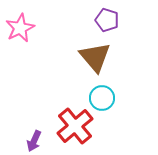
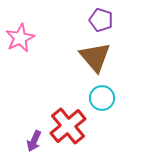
purple pentagon: moved 6 px left
pink star: moved 10 px down
red cross: moved 7 px left
